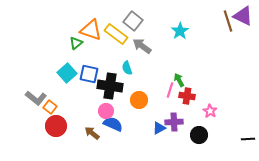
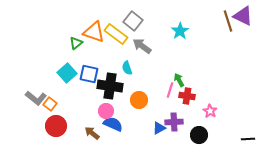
orange triangle: moved 3 px right, 2 px down
orange square: moved 3 px up
